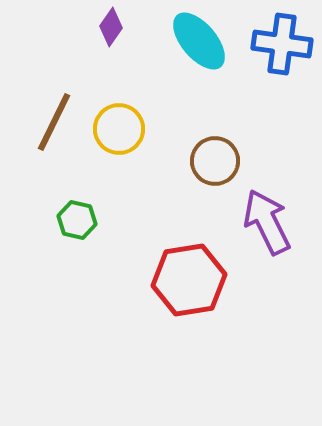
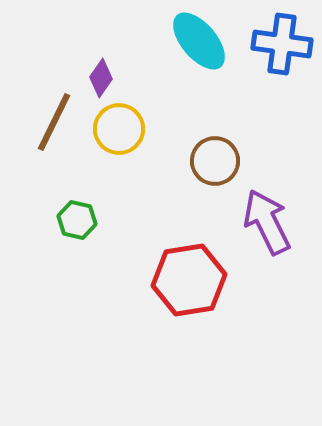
purple diamond: moved 10 px left, 51 px down
